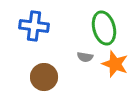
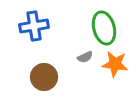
blue cross: rotated 16 degrees counterclockwise
gray semicircle: rotated 35 degrees counterclockwise
orange star: rotated 12 degrees counterclockwise
